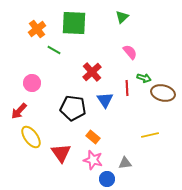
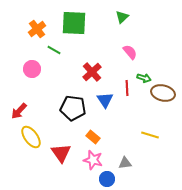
pink circle: moved 14 px up
yellow line: rotated 30 degrees clockwise
